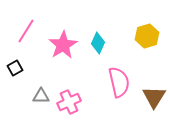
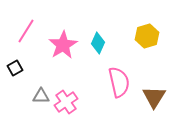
pink cross: moved 3 px left; rotated 10 degrees counterclockwise
